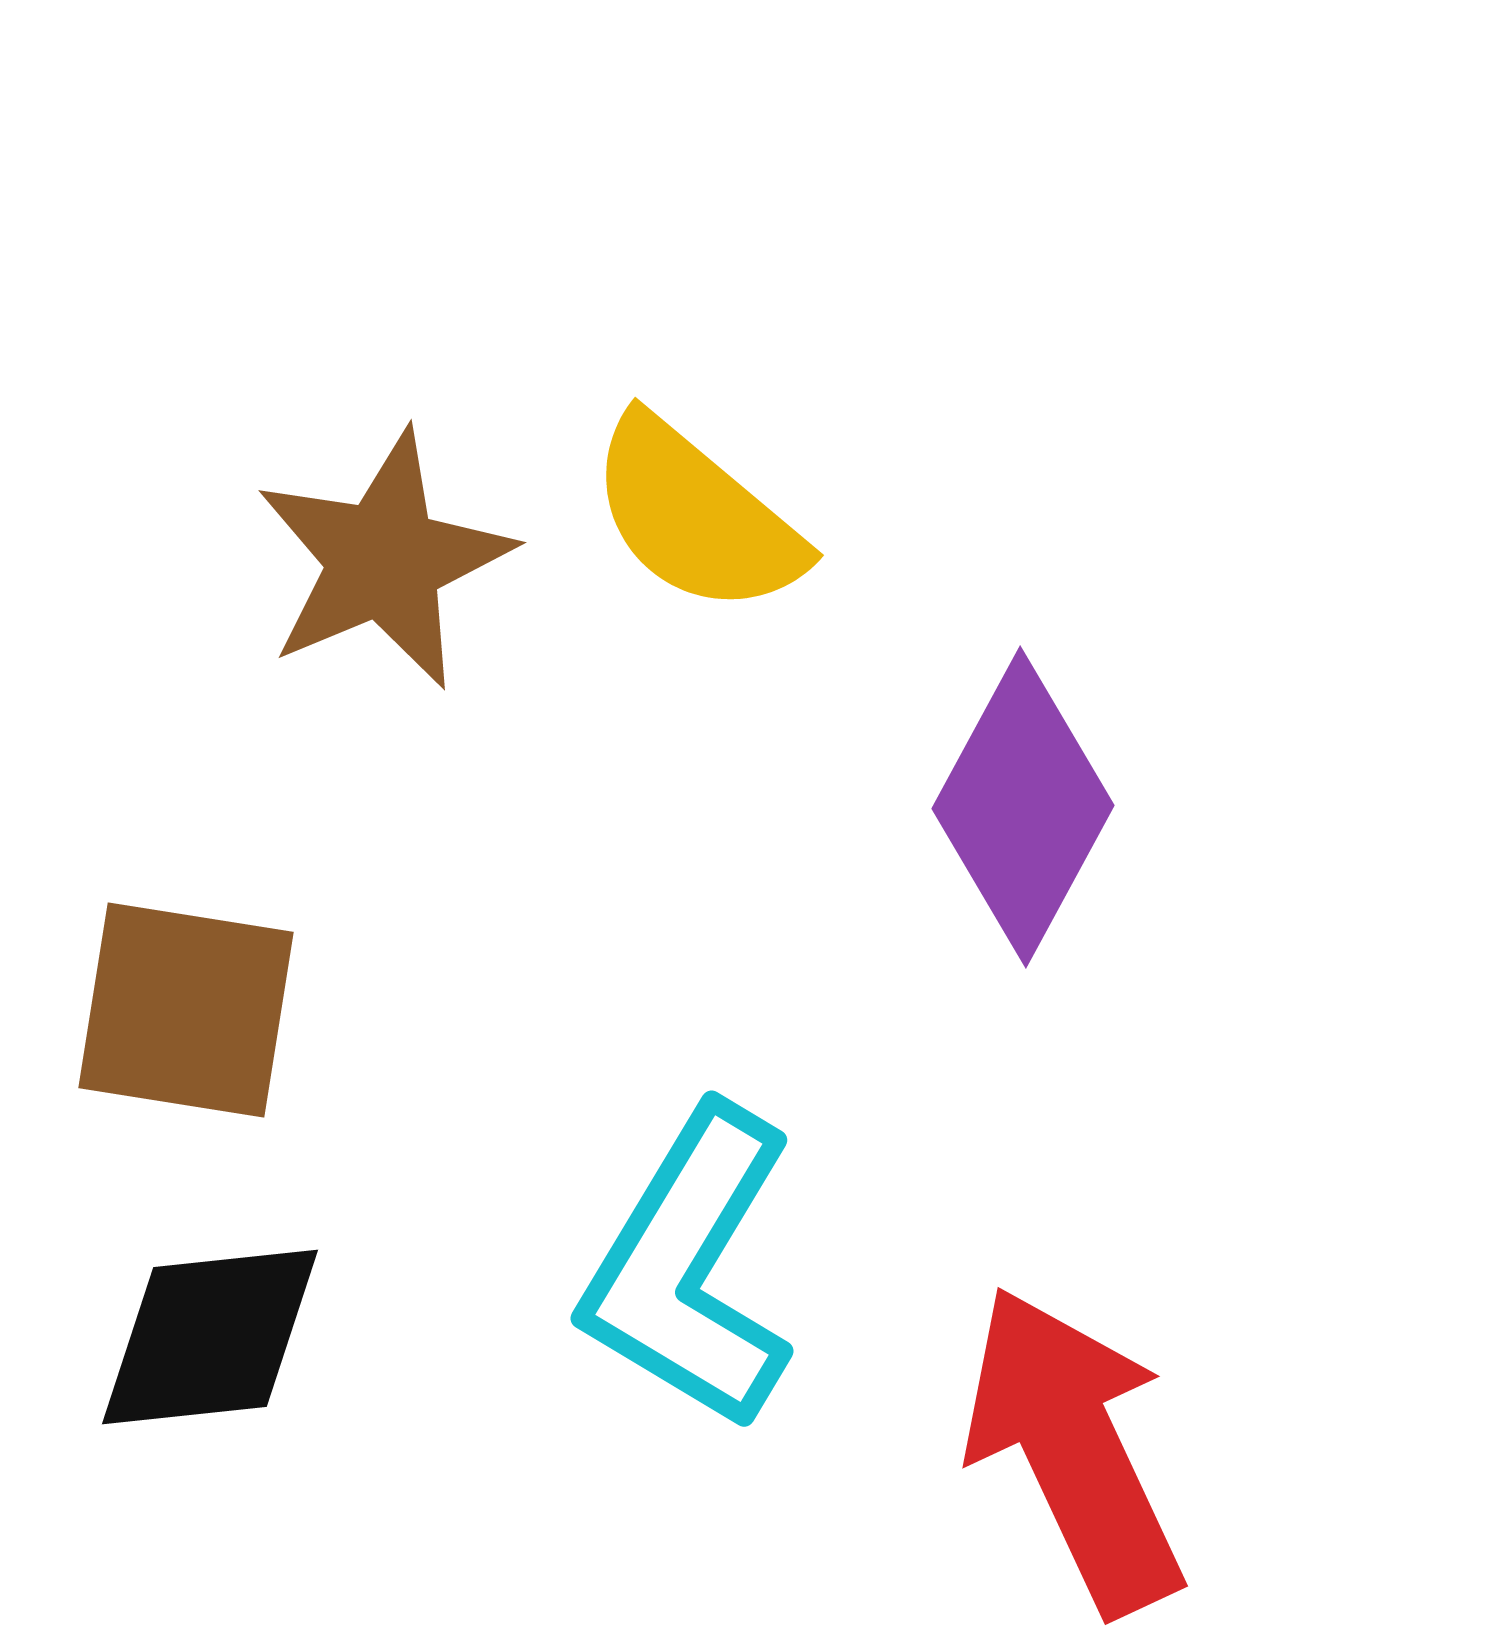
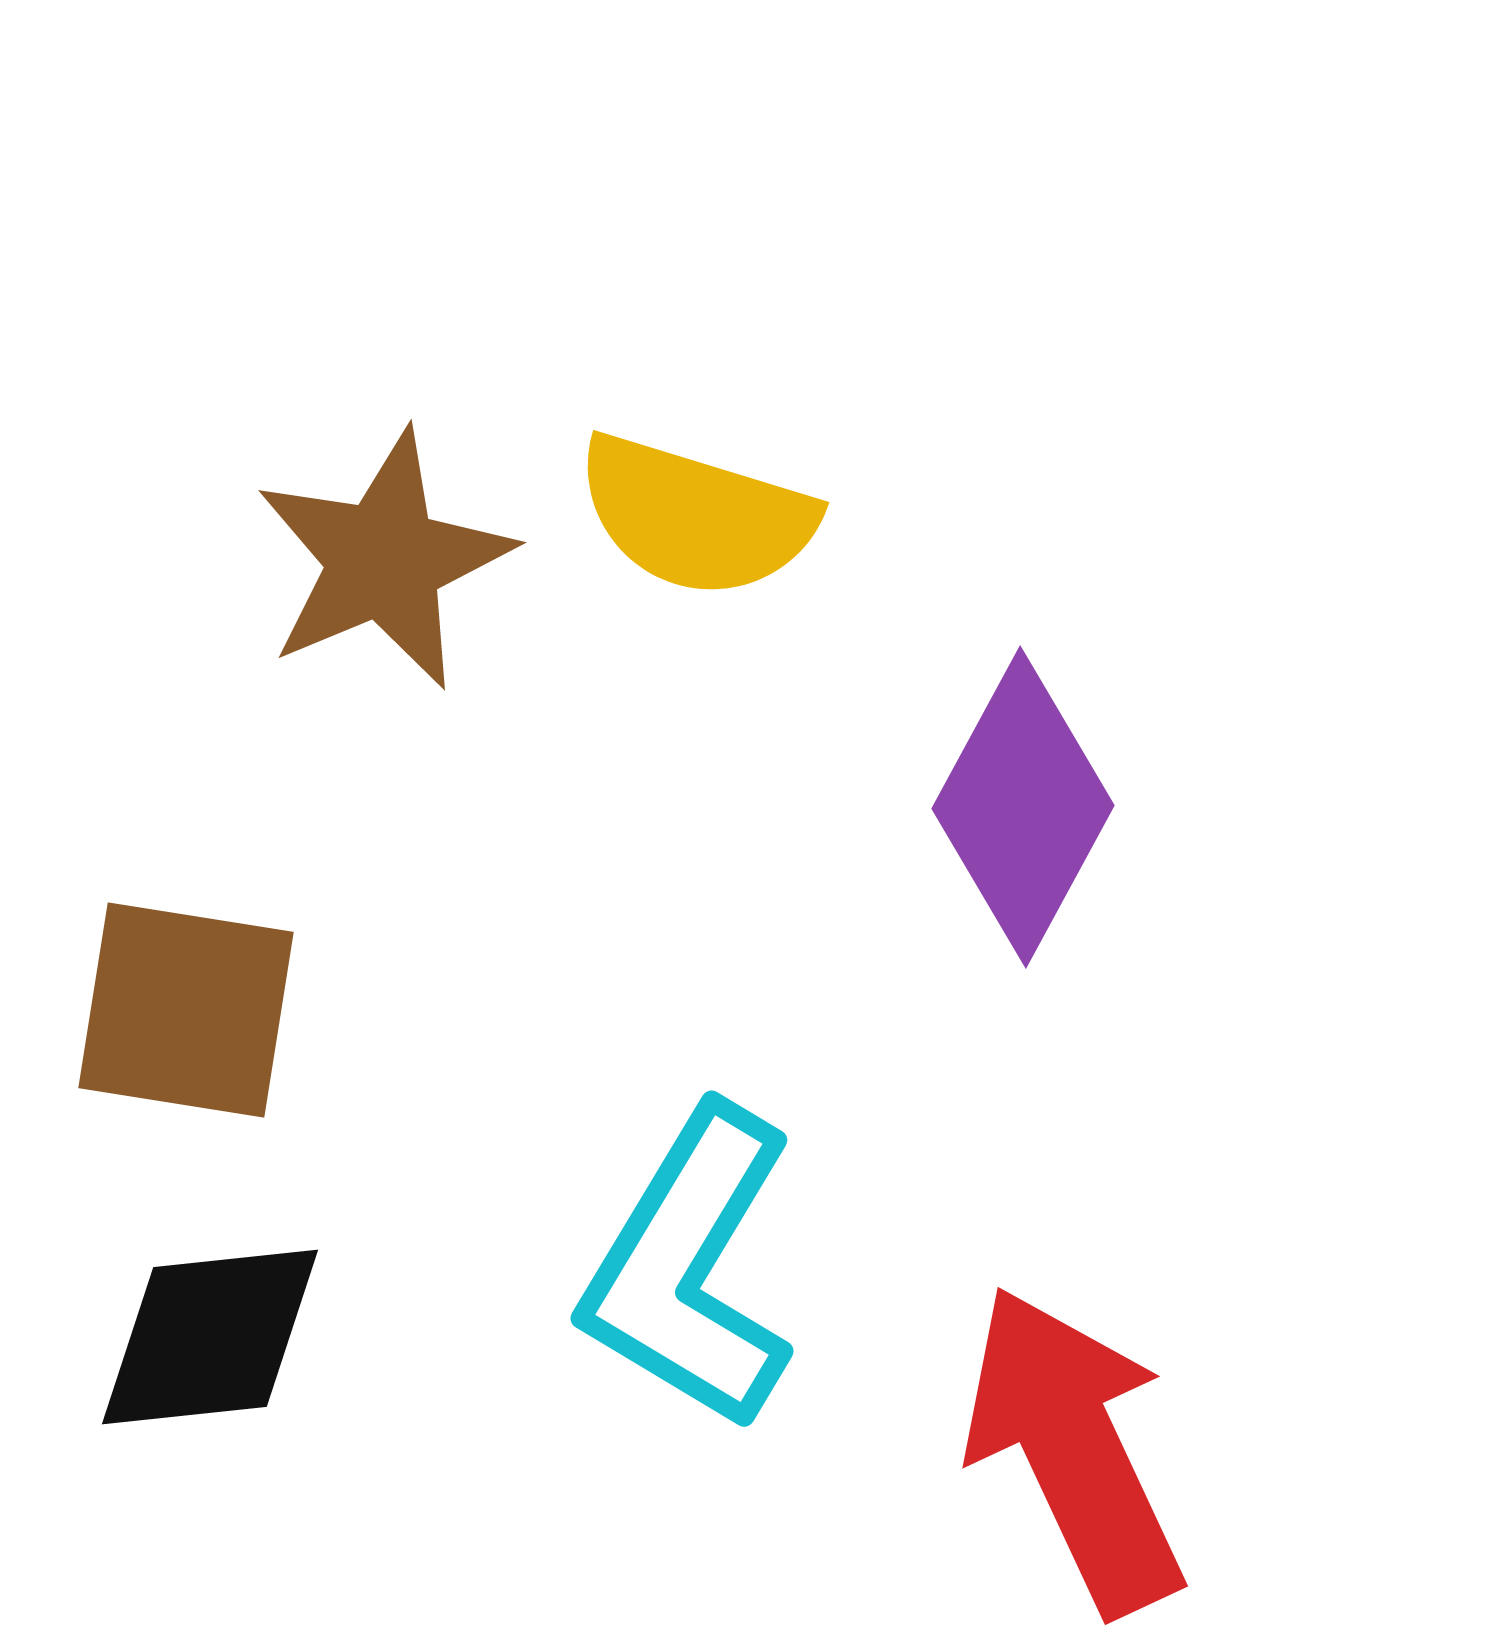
yellow semicircle: rotated 23 degrees counterclockwise
